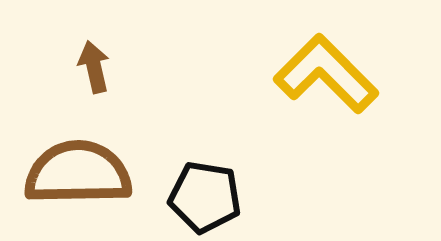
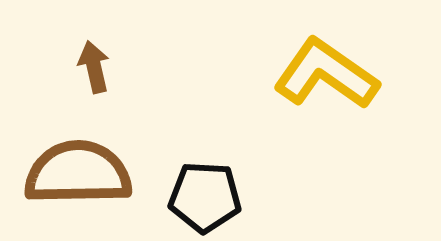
yellow L-shape: rotated 10 degrees counterclockwise
black pentagon: rotated 6 degrees counterclockwise
